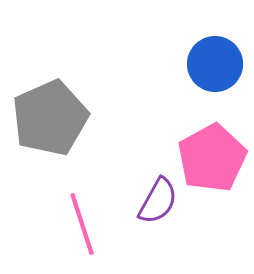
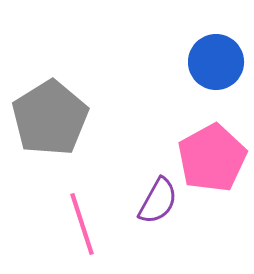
blue circle: moved 1 px right, 2 px up
gray pentagon: rotated 8 degrees counterclockwise
